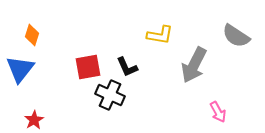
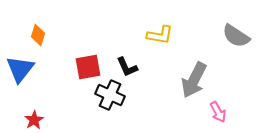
orange diamond: moved 6 px right
gray arrow: moved 15 px down
